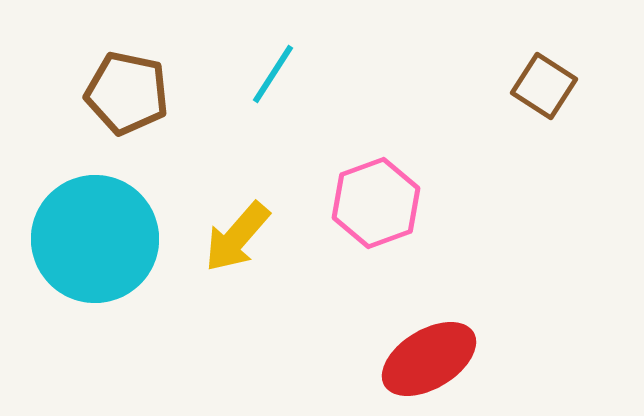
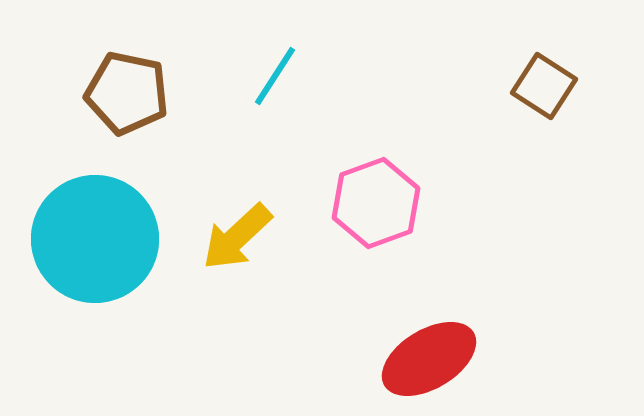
cyan line: moved 2 px right, 2 px down
yellow arrow: rotated 6 degrees clockwise
